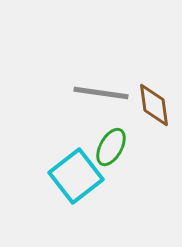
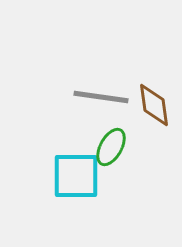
gray line: moved 4 px down
cyan square: rotated 38 degrees clockwise
